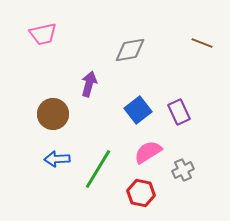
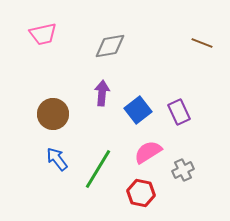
gray diamond: moved 20 px left, 4 px up
purple arrow: moved 13 px right, 9 px down; rotated 10 degrees counterclockwise
blue arrow: rotated 55 degrees clockwise
